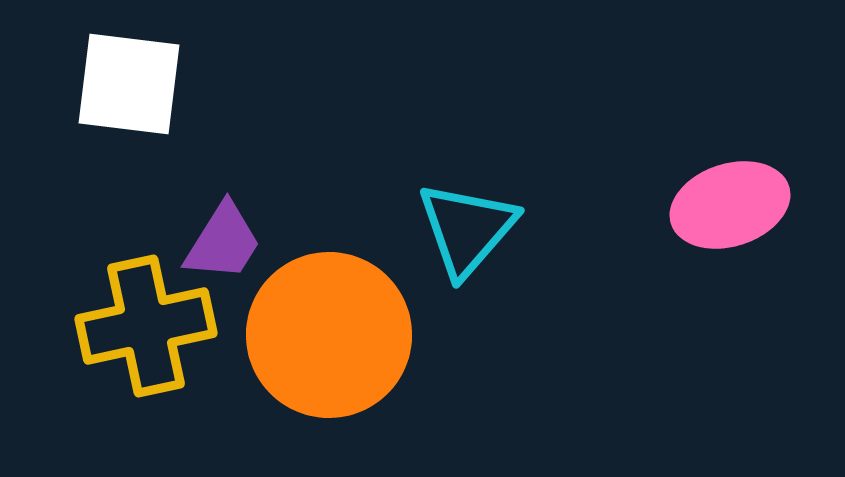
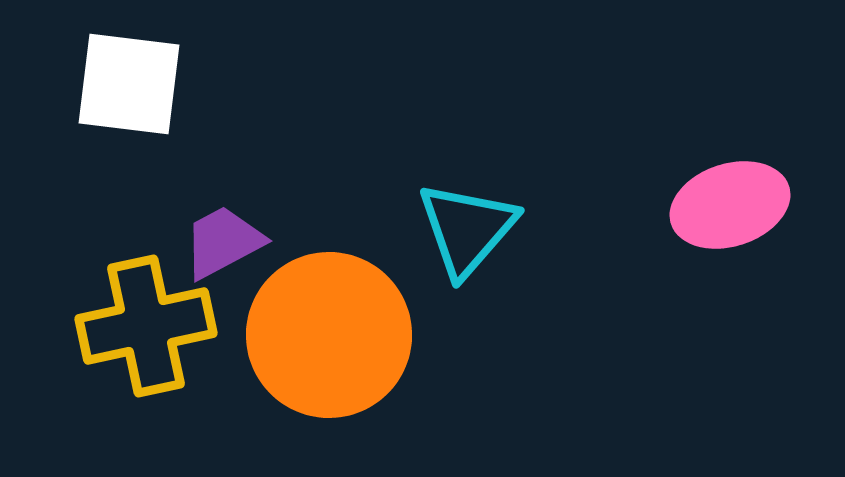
purple trapezoid: rotated 150 degrees counterclockwise
